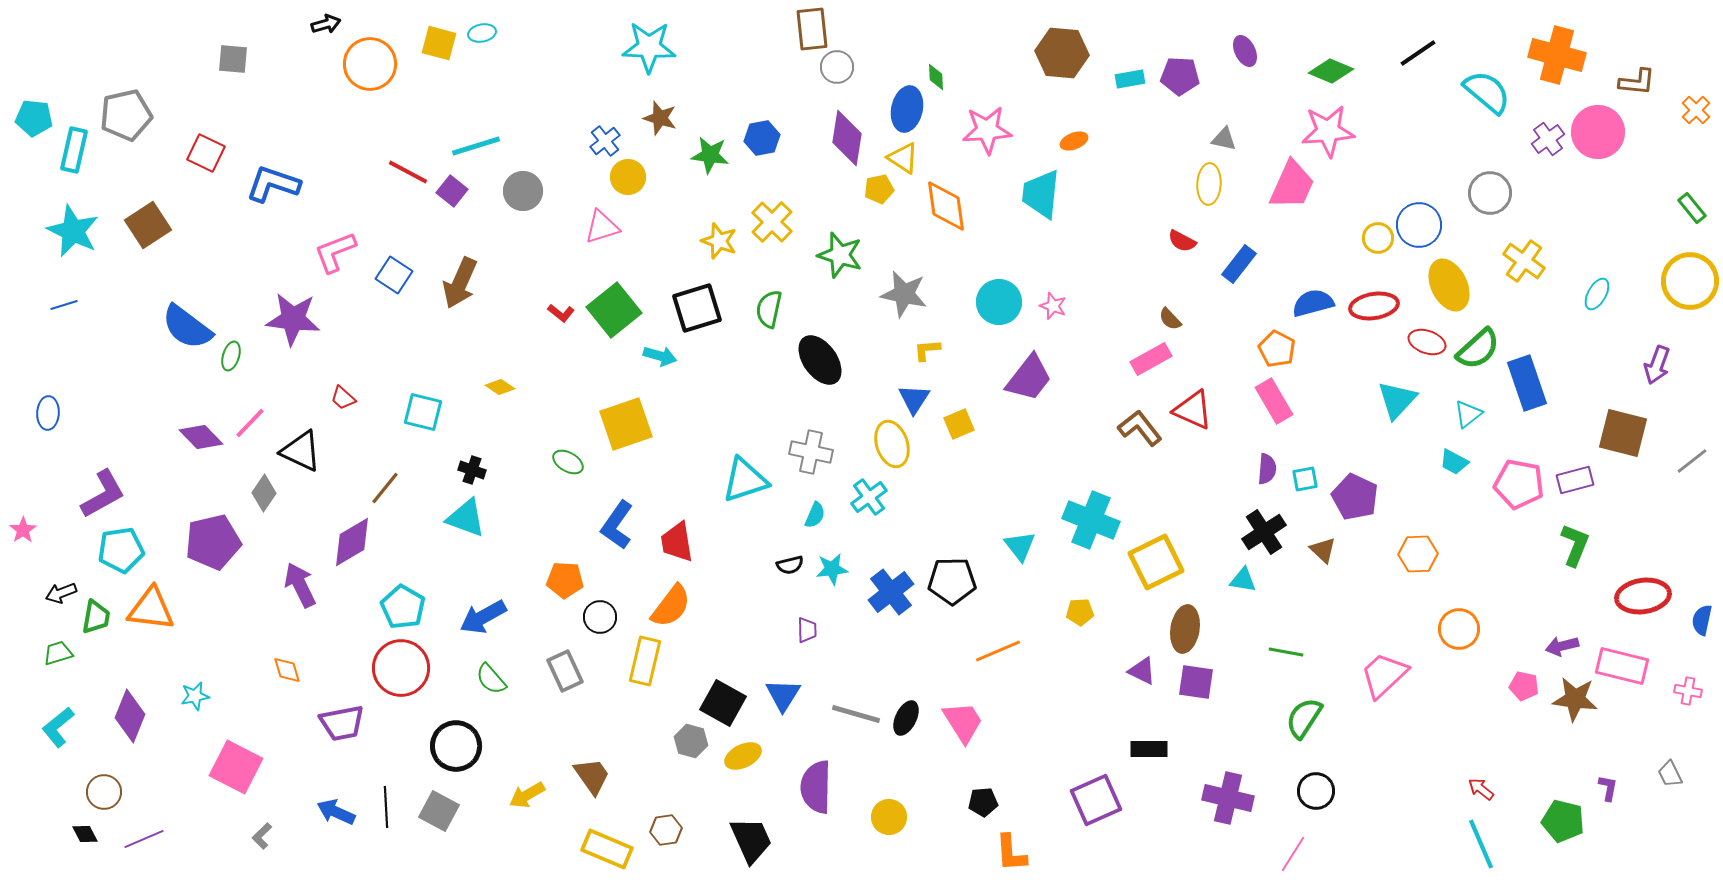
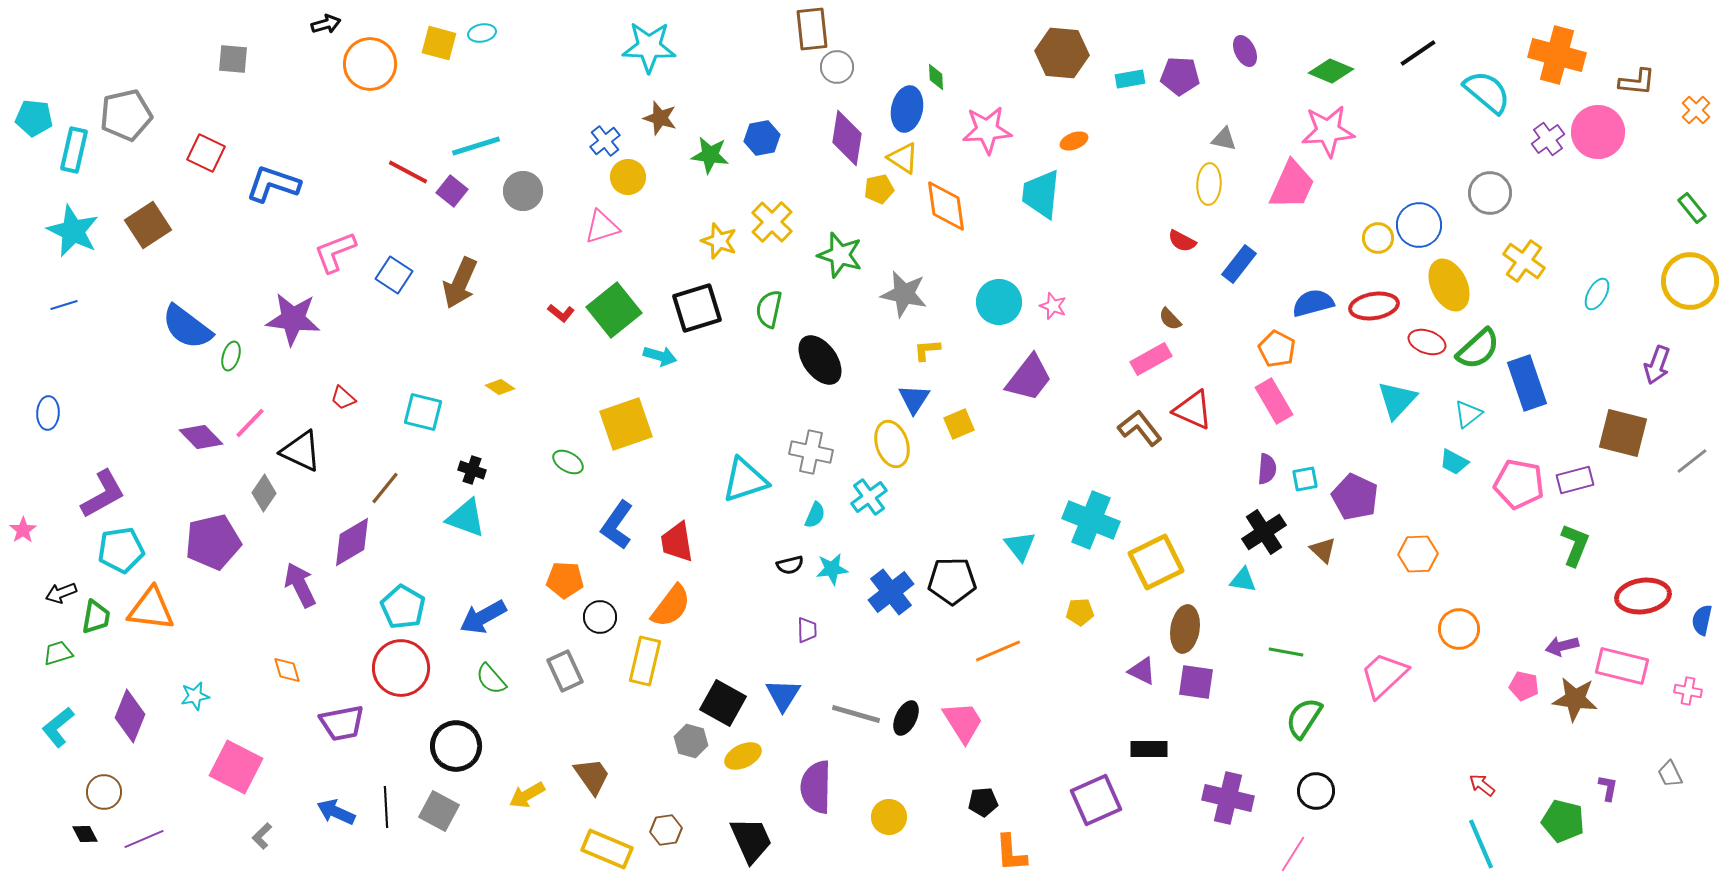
red arrow at (1481, 789): moved 1 px right, 4 px up
